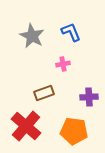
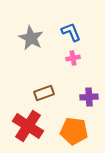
gray star: moved 1 px left, 2 px down
pink cross: moved 10 px right, 6 px up
red cross: moved 2 px right; rotated 8 degrees counterclockwise
